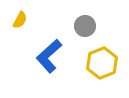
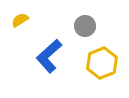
yellow semicircle: rotated 150 degrees counterclockwise
